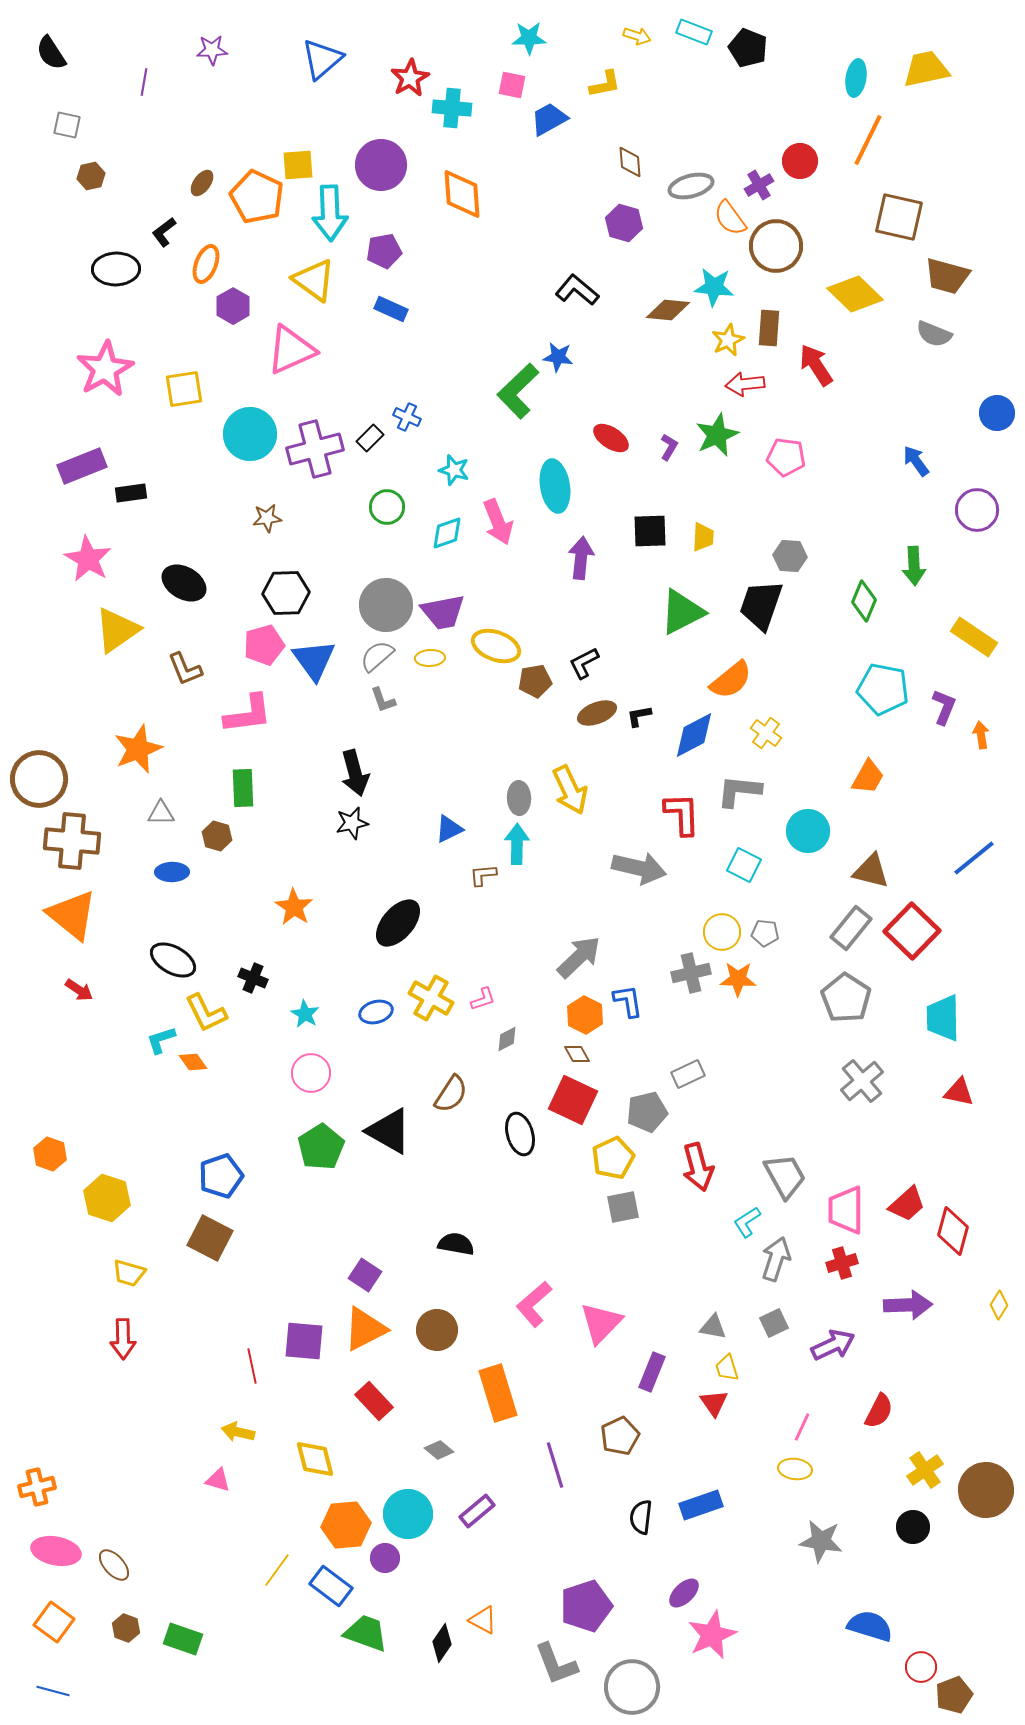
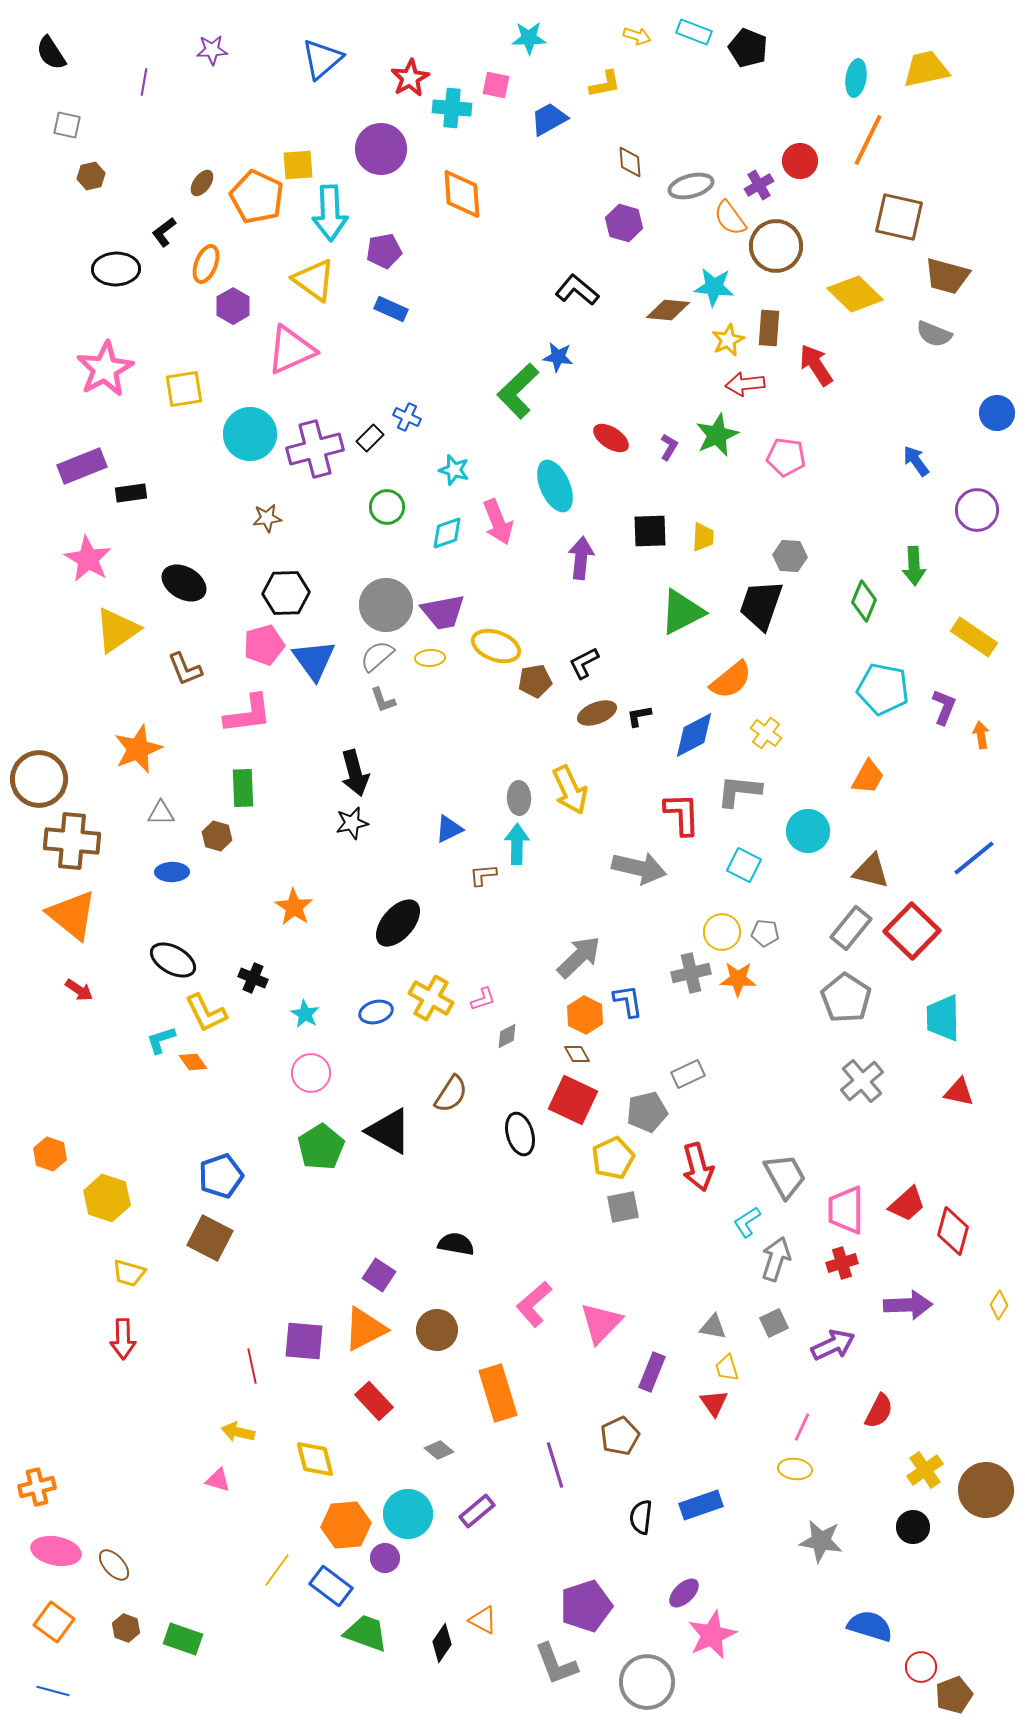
pink square at (512, 85): moved 16 px left
purple circle at (381, 165): moved 16 px up
cyan ellipse at (555, 486): rotated 15 degrees counterclockwise
gray diamond at (507, 1039): moved 3 px up
purple square at (365, 1275): moved 14 px right
gray circle at (632, 1687): moved 15 px right, 5 px up
